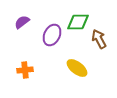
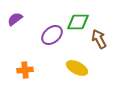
purple semicircle: moved 7 px left, 3 px up
purple ellipse: rotated 25 degrees clockwise
yellow ellipse: rotated 10 degrees counterclockwise
